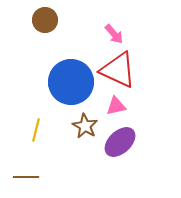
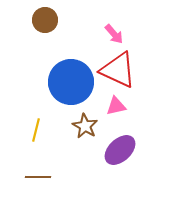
purple ellipse: moved 8 px down
brown line: moved 12 px right
